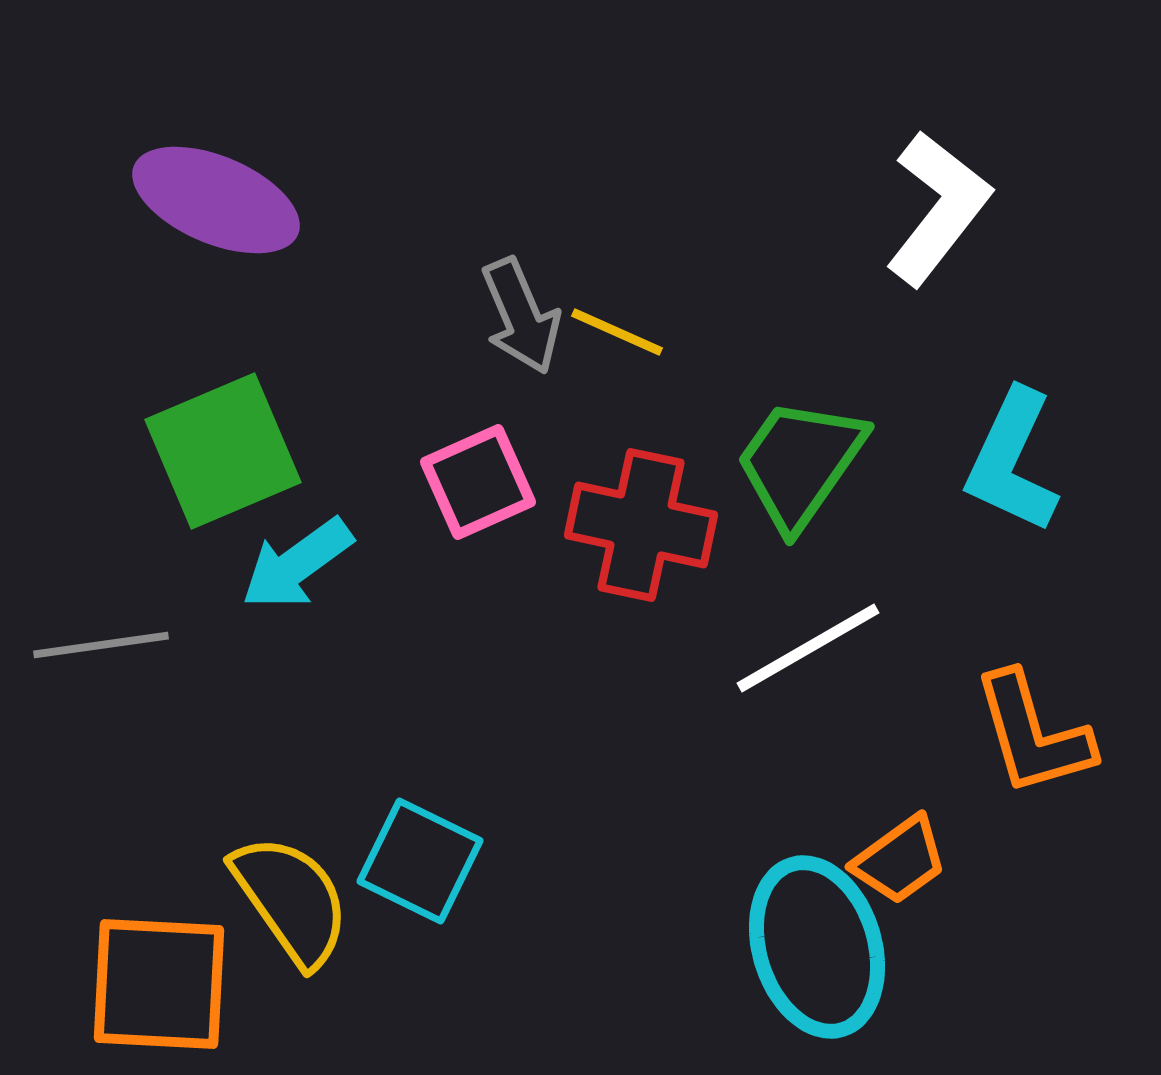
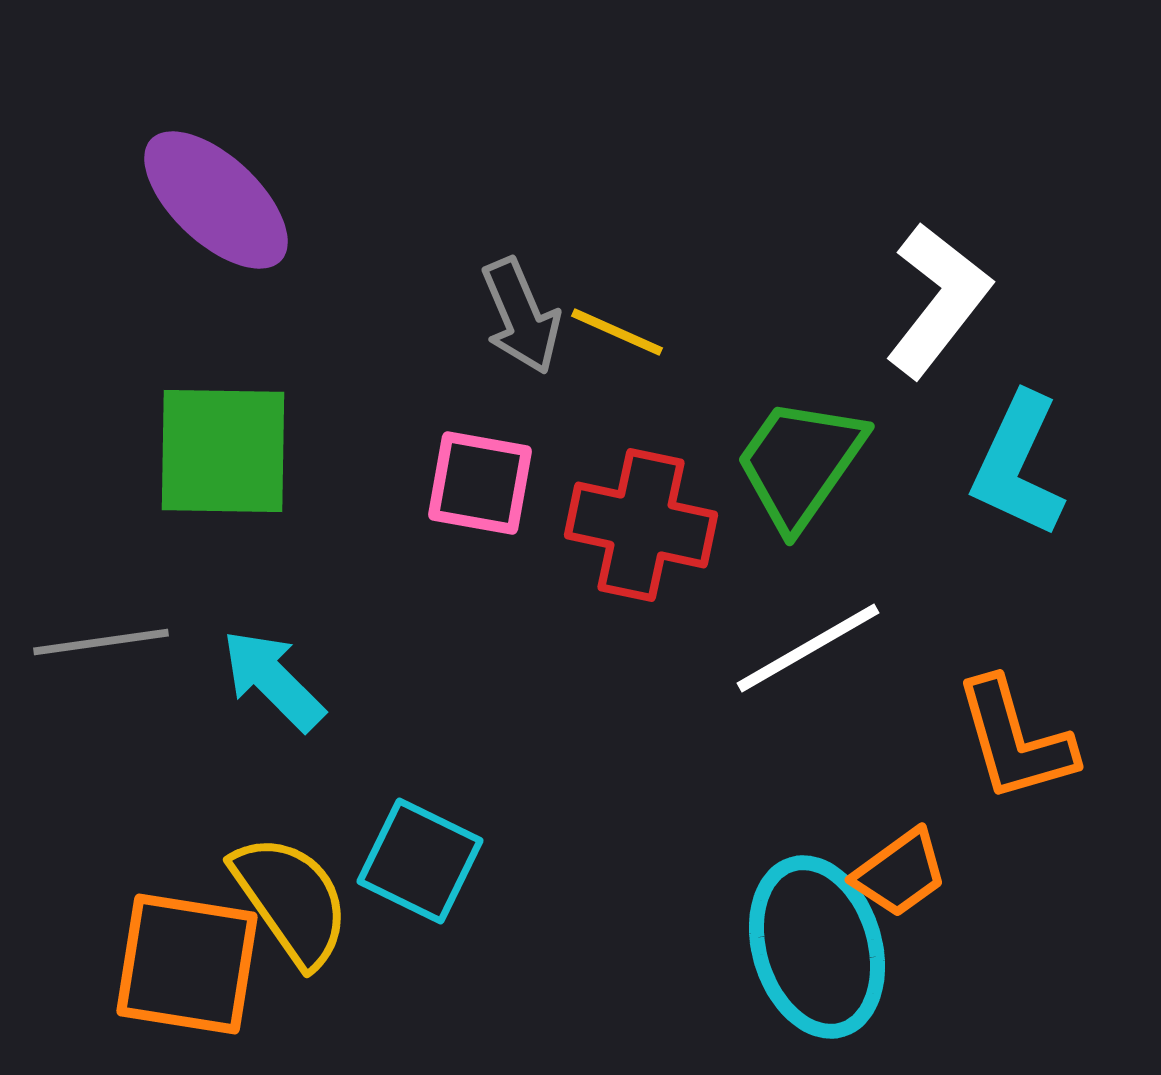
purple ellipse: rotated 20 degrees clockwise
white L-shape: moved 92 px down
green square: rotated 24 degrees clockwise
cyan L-shape: moved 6 px right, 4 px down
pink square: moved 2 px right, 1 px down; rotated 34 degrees clockwise
cyan arrow: moved 24 px left, 116 px down; rotated 81 degrees clockwise
gray line: moved 3 px up
orange L-shape: moved 18 px left, 6 px down
orange trapezoid: moved 13 px down
orange square: moved 28 px right, 20 px up; rotated 6 degrees clockwise
